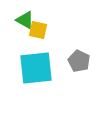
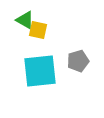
gray pentagon: moved 1 px left; rotated 30 degrees clockwise
cyan square: moved 4 px right, 3 px down
